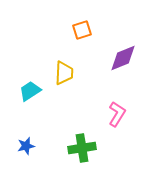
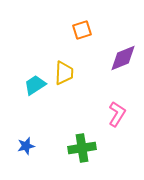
cyan trapezoid: moved 5 px right, 6 px up
